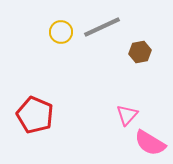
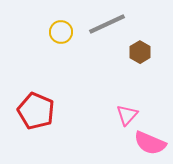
gray line: moved 5 px right, 3 px up
brown hexagon: rotated 20 degrees counterclockwise
red pentagon: moved 1 px right, 4 px up
pink semicircle: rotated 8 degrees counterclockwise
